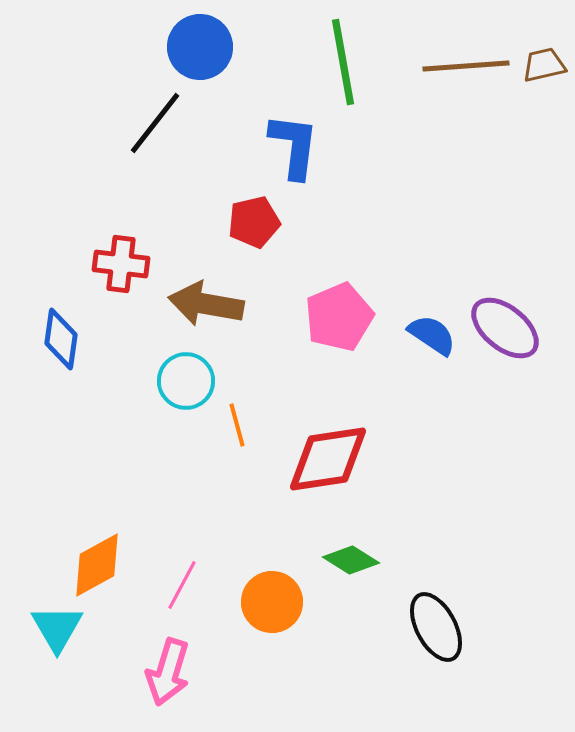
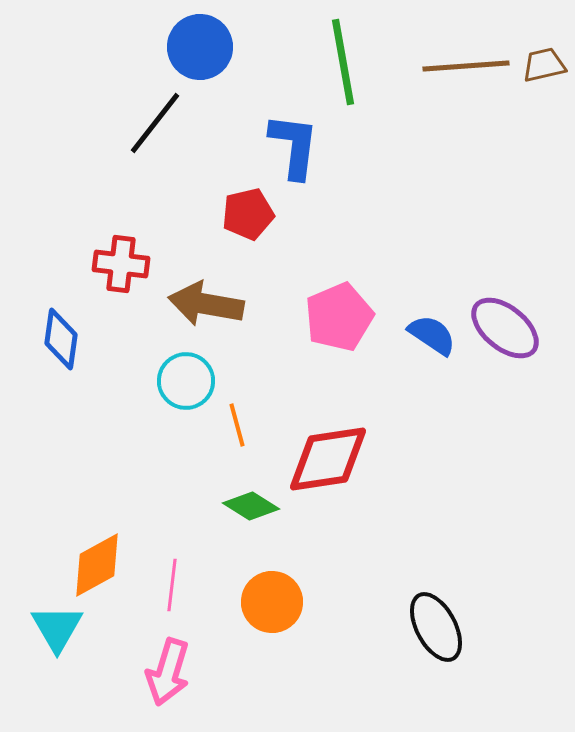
red pentagon: moved 6 px left, 8 px up
green diamond: moved 100 px left, 54 px up
pink line: moved 10 px left; rotated 21 degrees counterclockwise
